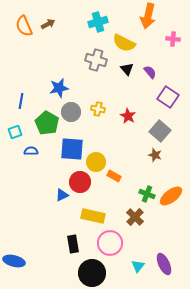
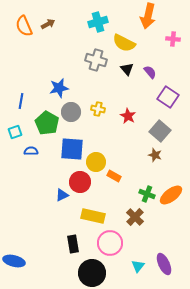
orange ellipse: moved 1 px up
